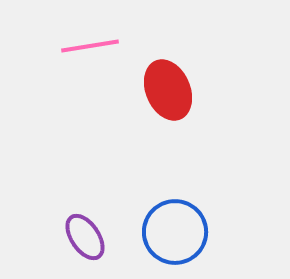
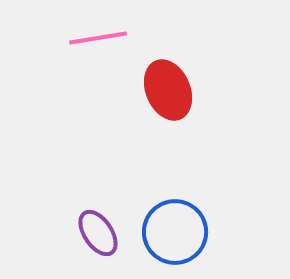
pink line: moved 8 px right, 8 px up
purple ellipse: moved 13 px right, 4 px up
